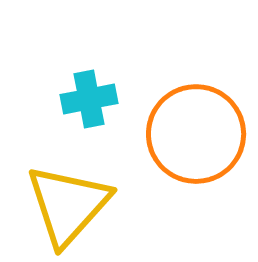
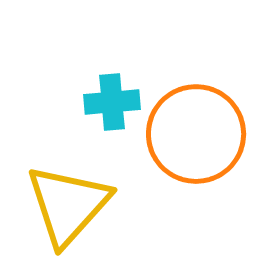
cyan cross: moved 23 px right, 3 px down; rotated 6 degrees clockwise
